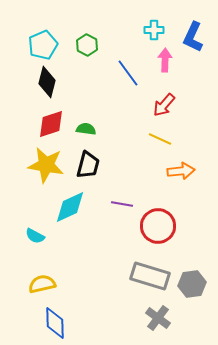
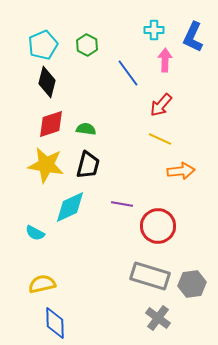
red arrow: moved 3 px left
cyan semicircle: moved 3 px up
